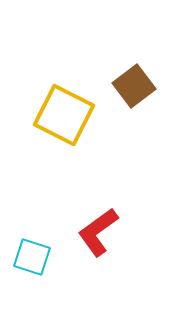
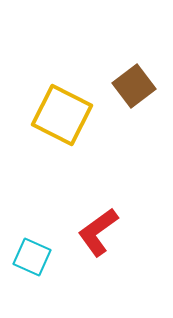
yellow square: moved 2 px left
cyan square: rotated 6 degrees clockwise
